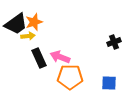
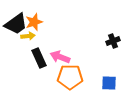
black cross: moved 1 px left, 1 px up
